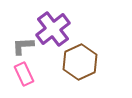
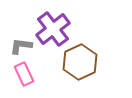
gray L-shape: moved 2 px left; rotated 10 degrees clockwise
